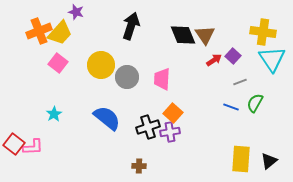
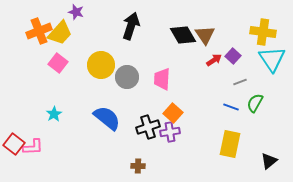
black diamond: rotated 8 degrees counterclockwise
yellow rectangle: moved 11 px left, 15 px up; rotated 8 degrees clockwise
brown cross: moved 1 px left
